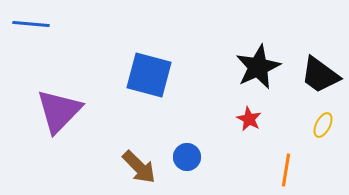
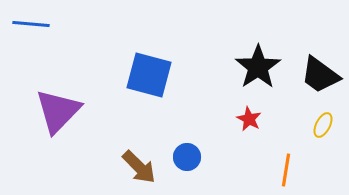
black star: rotated 9 degrees counterclockwise
purple triangle: moved 1 px left
